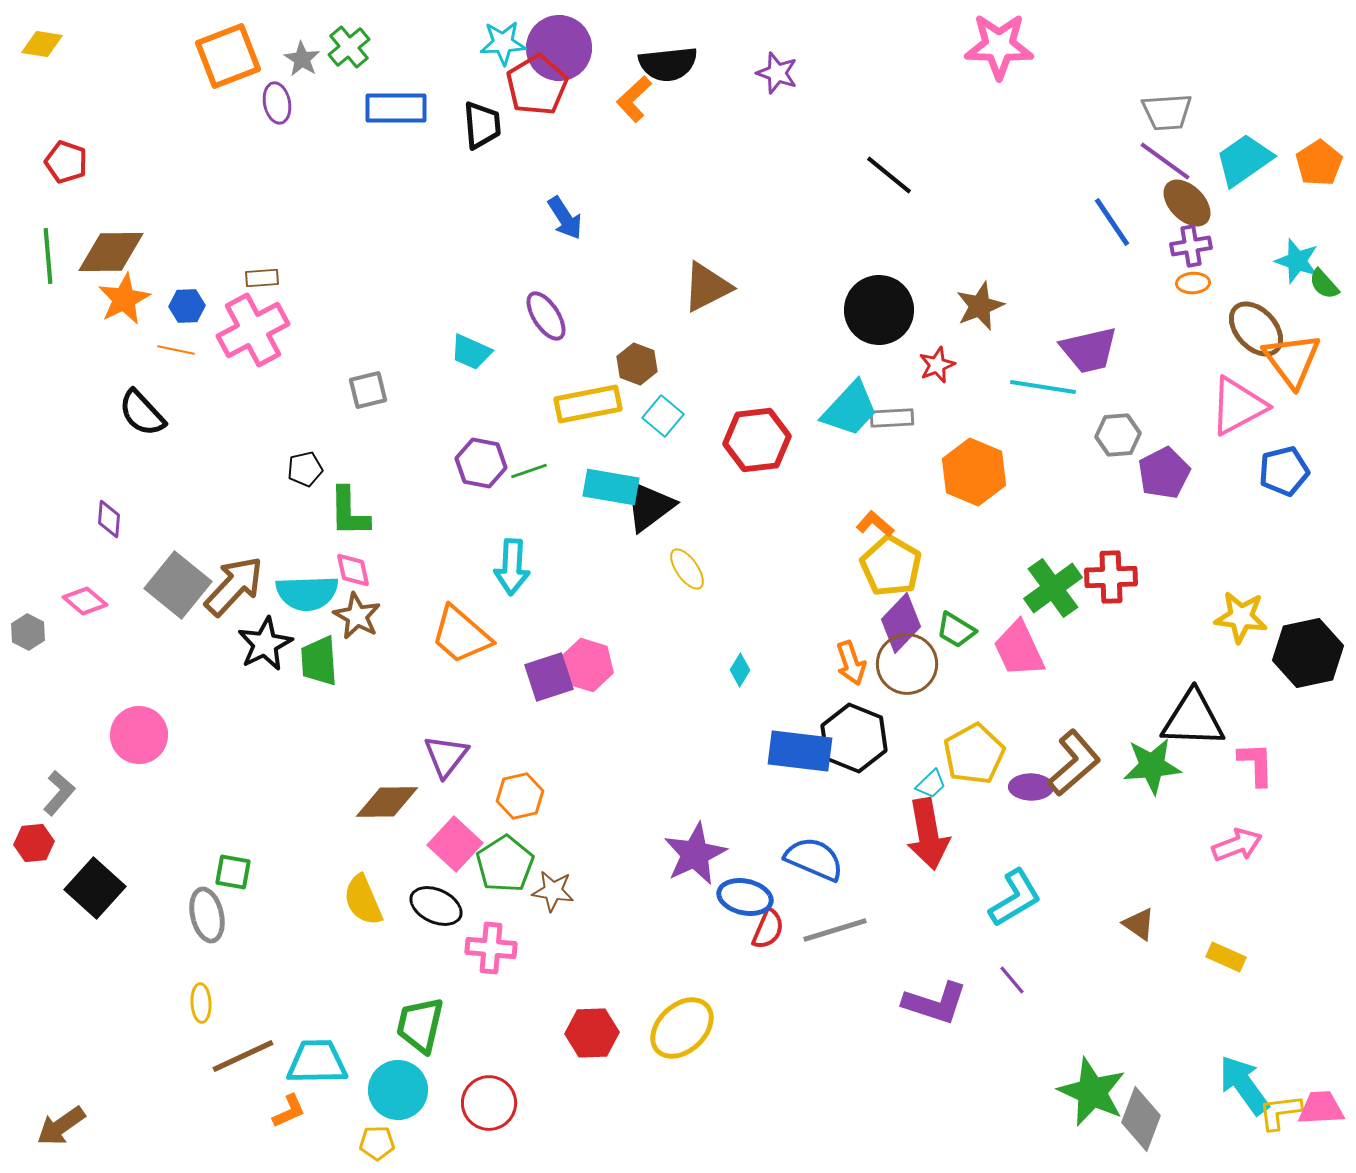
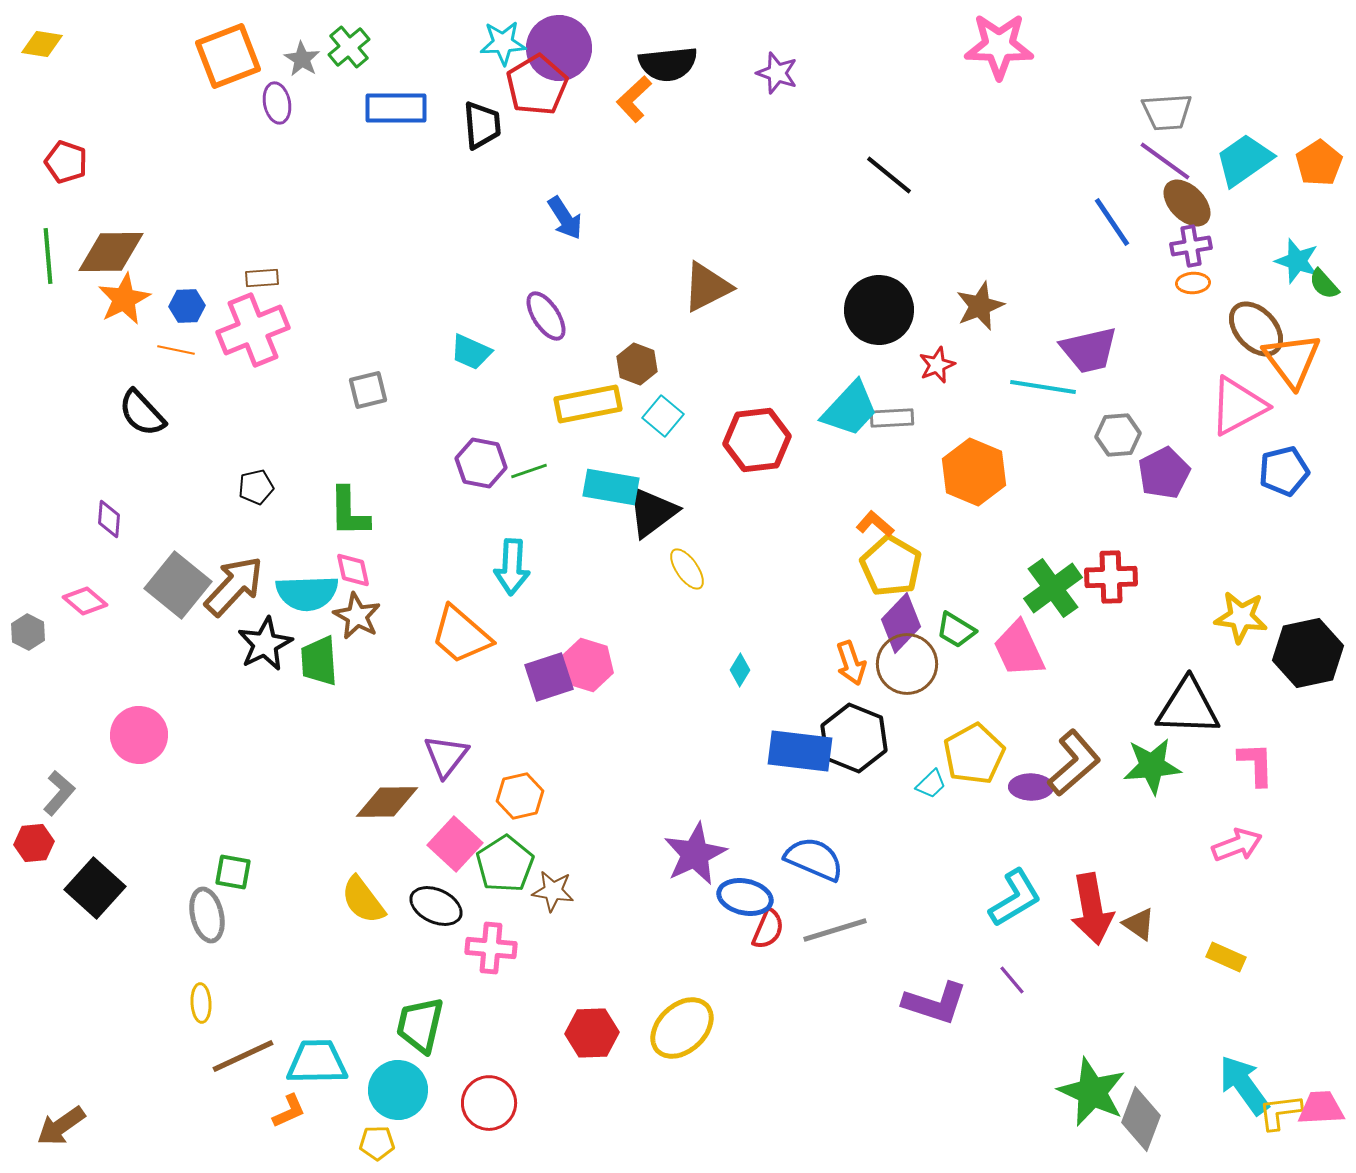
pink cross at (253, 330): rotated 6 degrees clockwise
black pentagon at (305, 469): moved 49 px left, 18 px down
black triangle at (649, 506): moved 3 px right, 6 px down
black triangle at (1193, 719): moved 5 px left, 12 px up
red arrow at (928, 834): moved 164 px right, 75 px down
yellow semicircle at (363, 900): rotated 14 degrees counterclockwise
